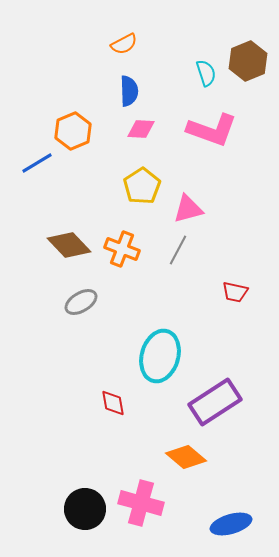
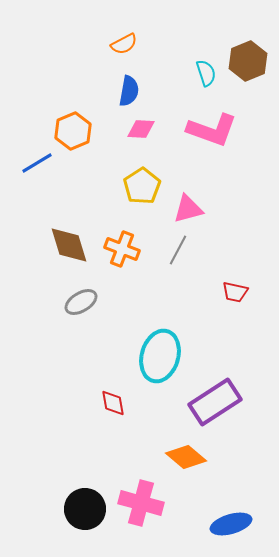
blue semicircle: rotated 12 degrees clockwise
brown diamond: rotated 27 degrees clockwise
